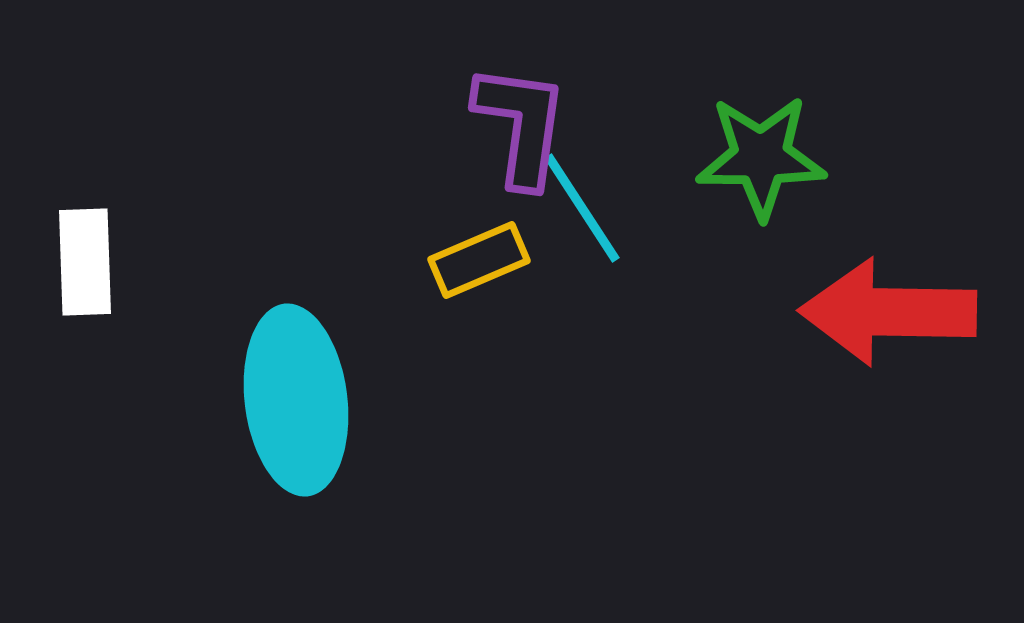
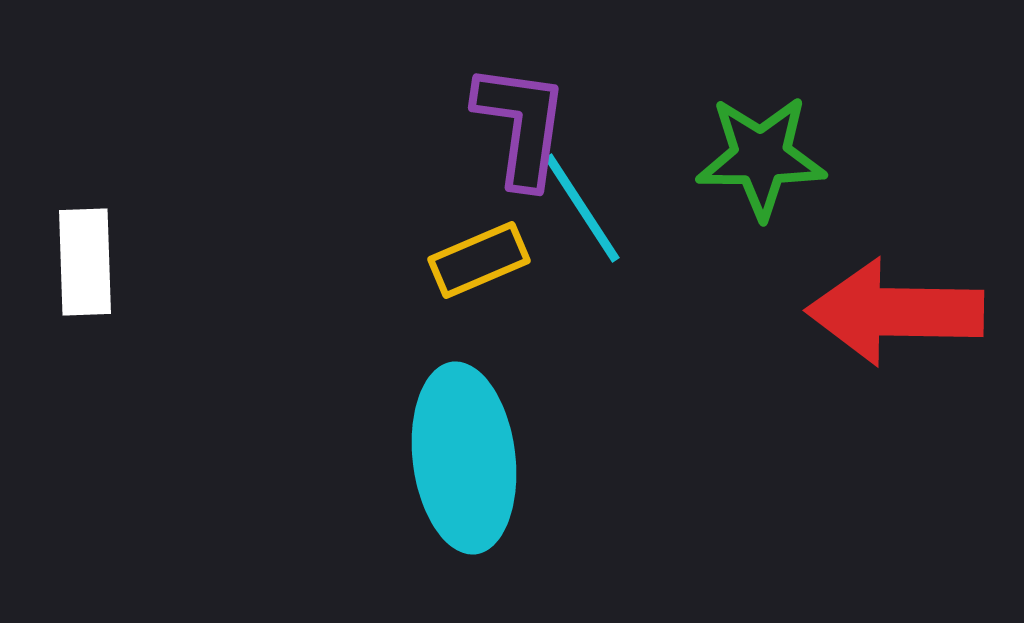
red arrow: moved 7 px right
cyan ellipse: moved 168 px right, 58 px down
